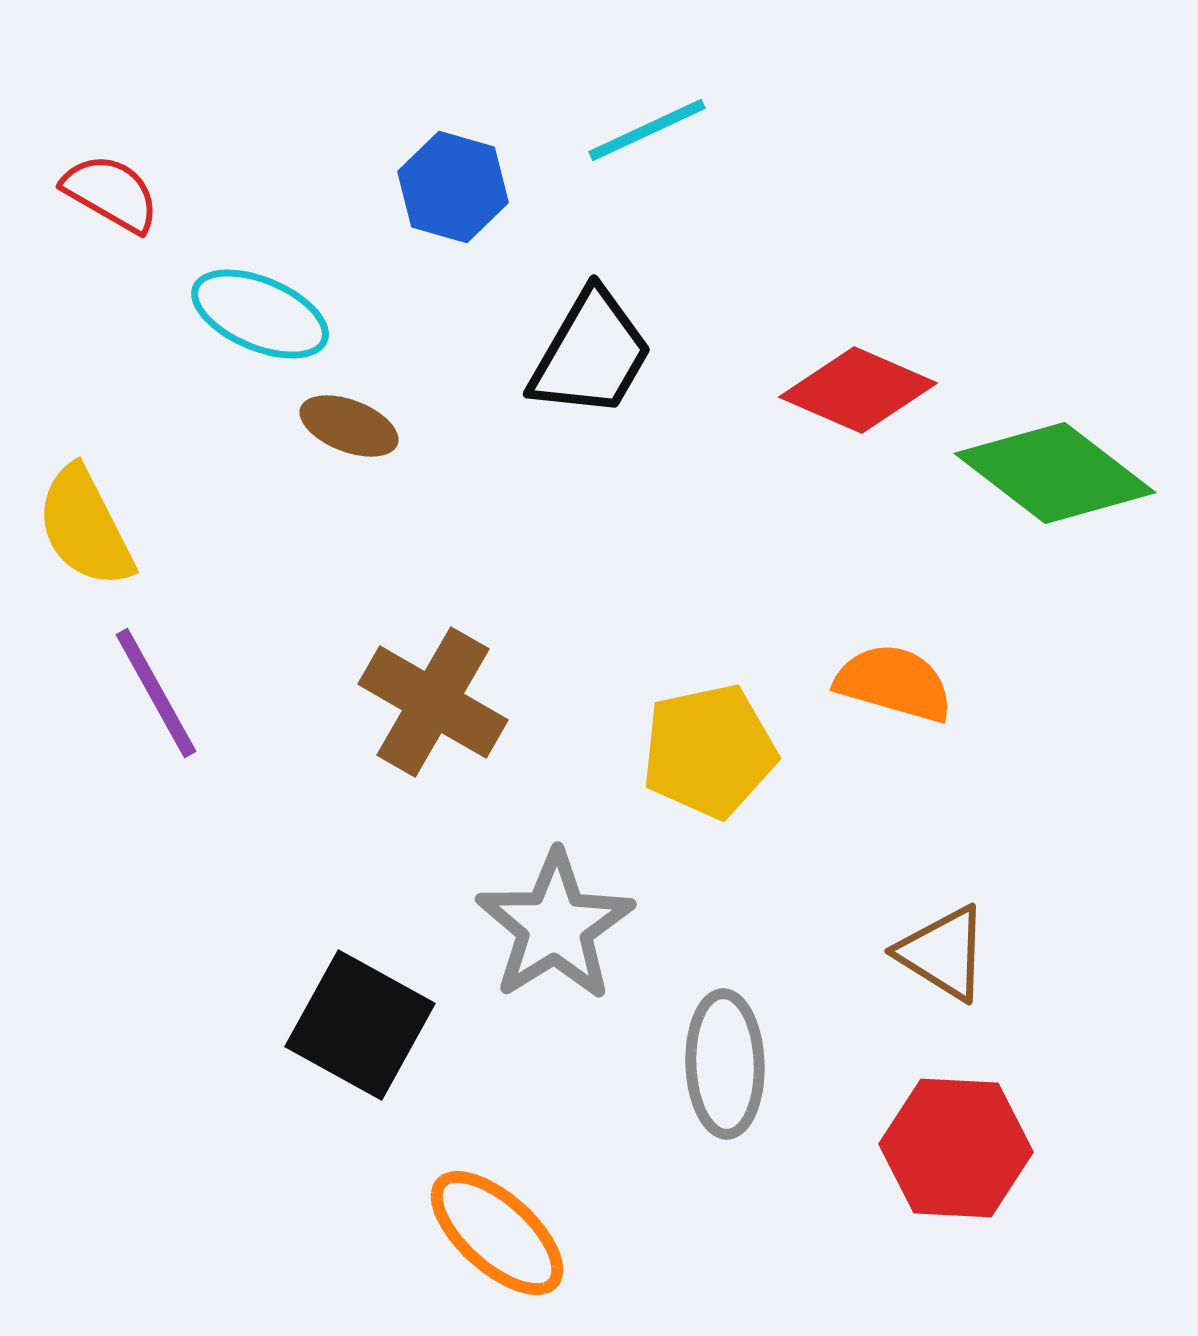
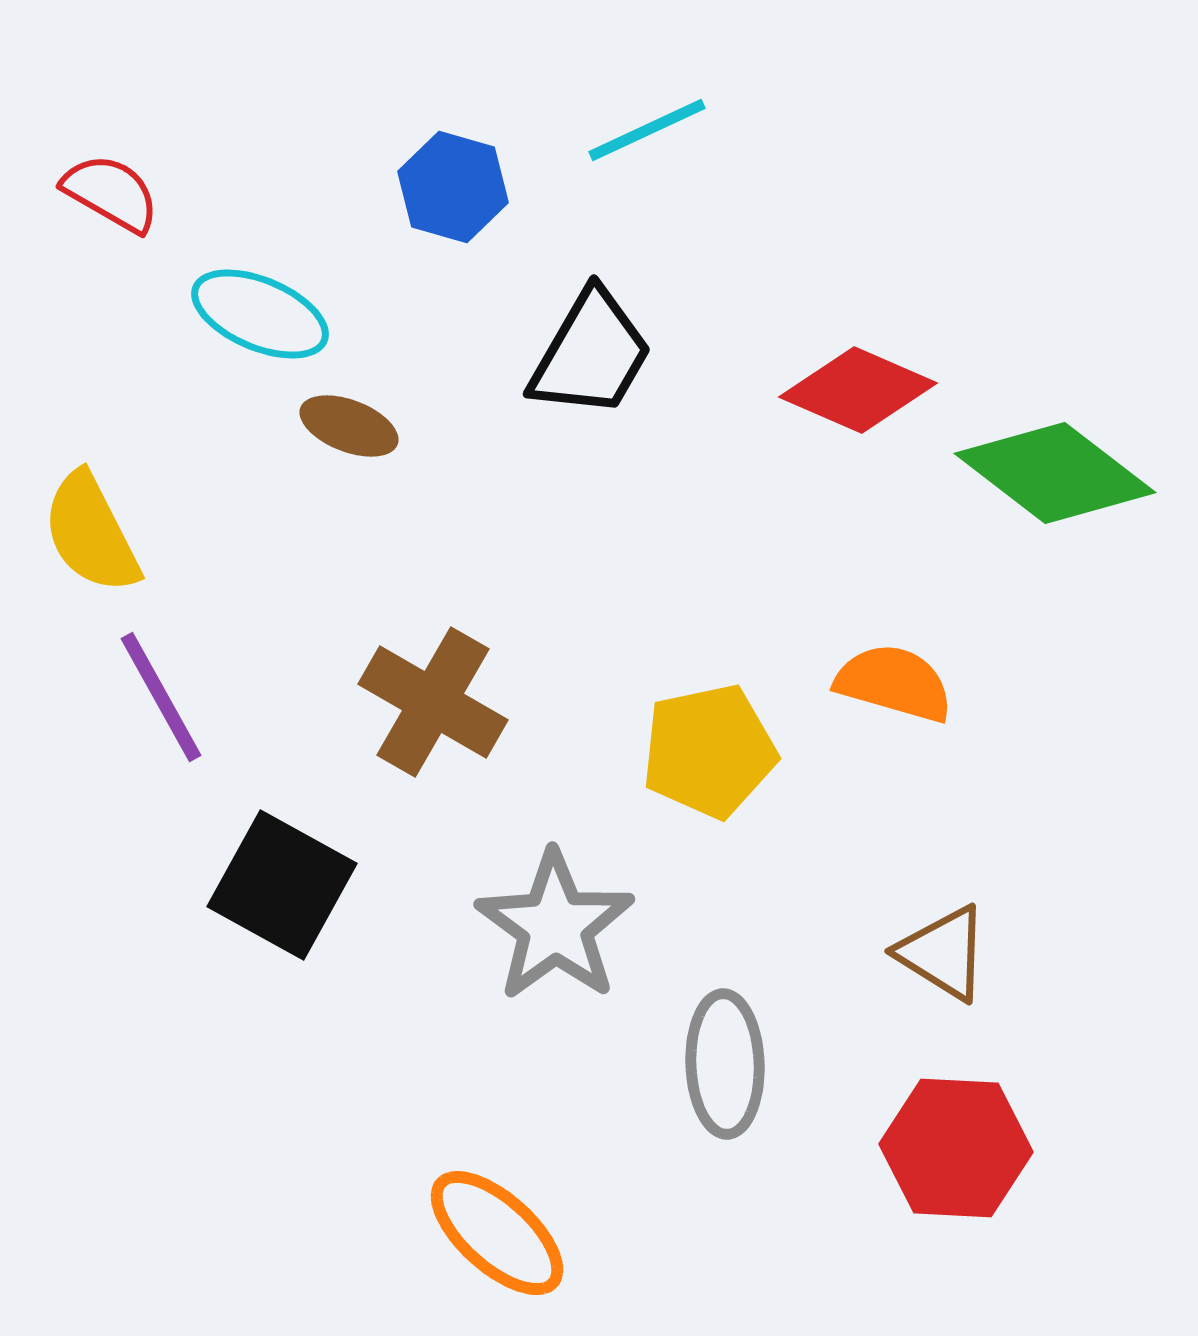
yellow semicircle: moved 6 px right, 6 px down
purple line: moved 5 px right, 4 px down
gray star: rotated 4 degrees counterclockwise
black square: moved 78 px left, 140 px up
